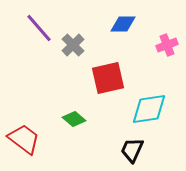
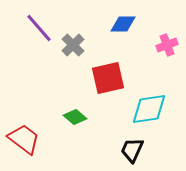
green diamond: moved 1 px right, 2 px up
